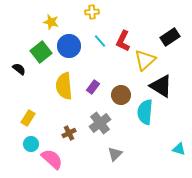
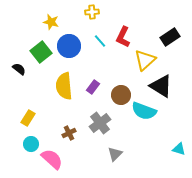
red L-shape: moved 4 px up
cyan semicircle: moved 1 px left, 1 px up; rotated 75 degrees counterclockwise
